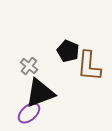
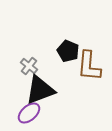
black triangle: moved 3 px up
